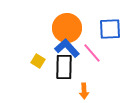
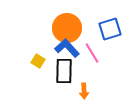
blue square: rotated 15 degrees counterclockwise
pink line: rotated 10 degrees clockwise
black rectangle: moved 4 px down
